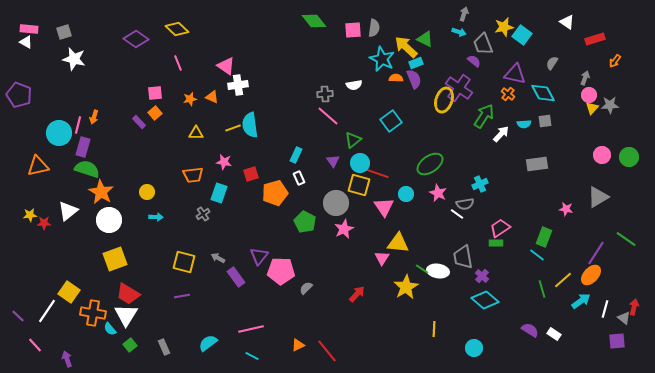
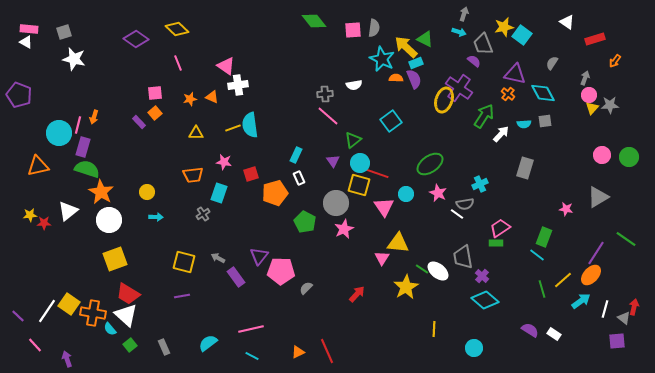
gray rectangle at (537, 164): moved 12 px left, 4 px down; rotated 65 degrees counterclockwise
white ellipse at (438, 271): rotated 30 degrees clockwise
yellow square at (69, 292): moved 12 px down
white triangle at (126, 315): rotated 20 degrees counterclockwise
orange triangle at (298, 345): moved 7 px down
red line at (327, 351): rotated 15 degrees clockwise
